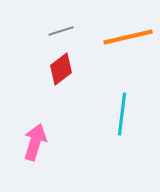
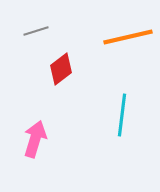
gray line: moved 25 px left
cyan line: moved 1 px down
pink arrow: moved 3 px up
